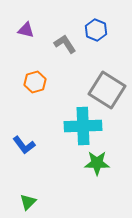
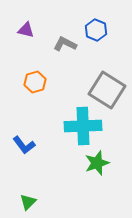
gray L-shape: rotated 30 degrees counterclockwise
green star: rotated 20 degrees counterclockwise
